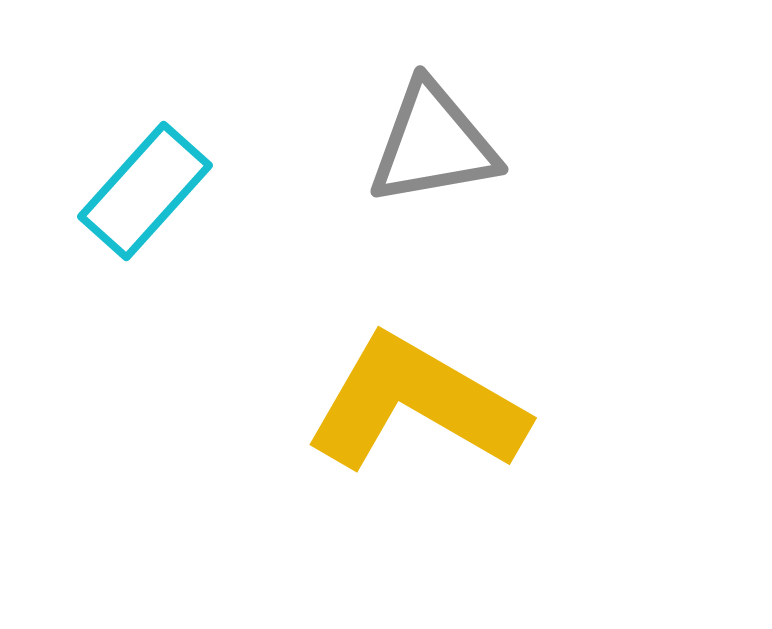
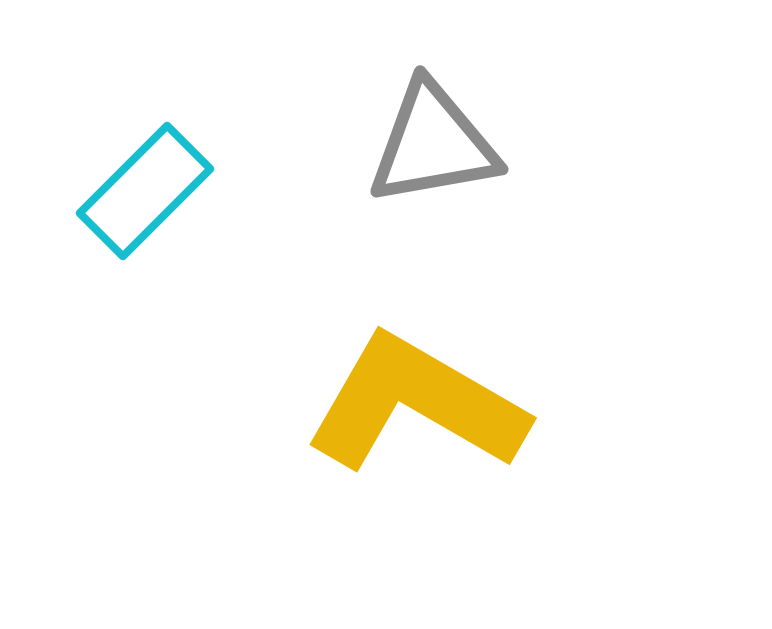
cyan rectangle: rotated 3 degrees clockwise
